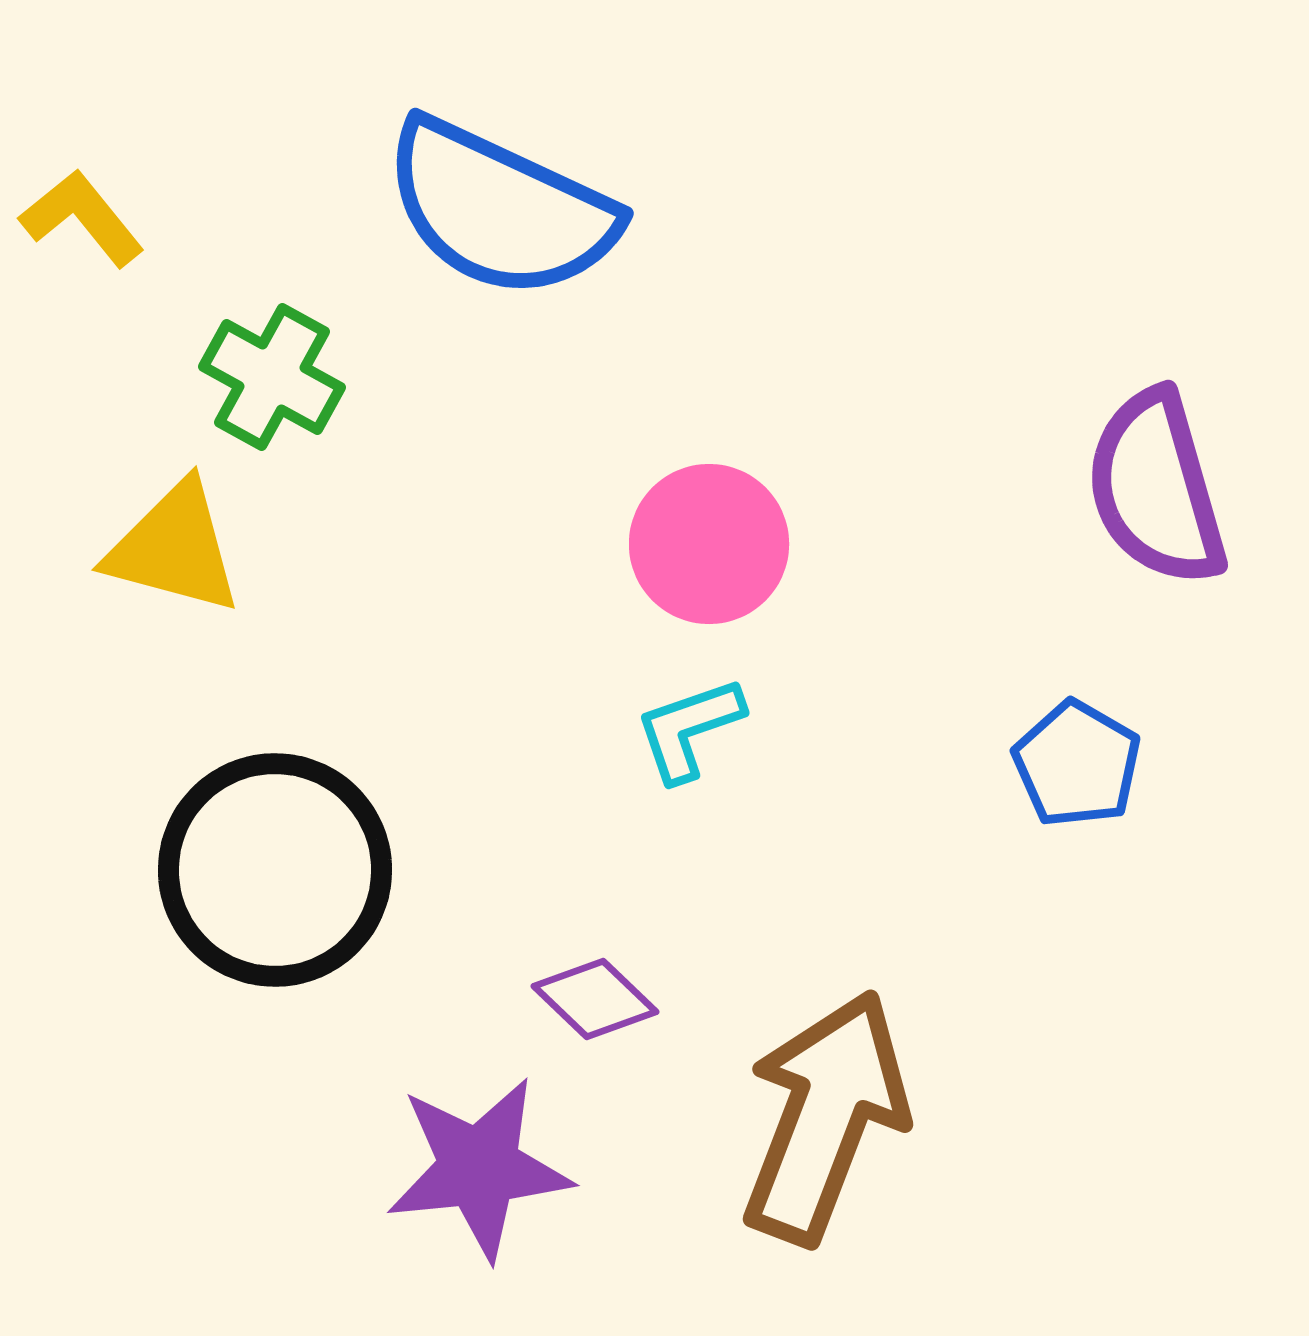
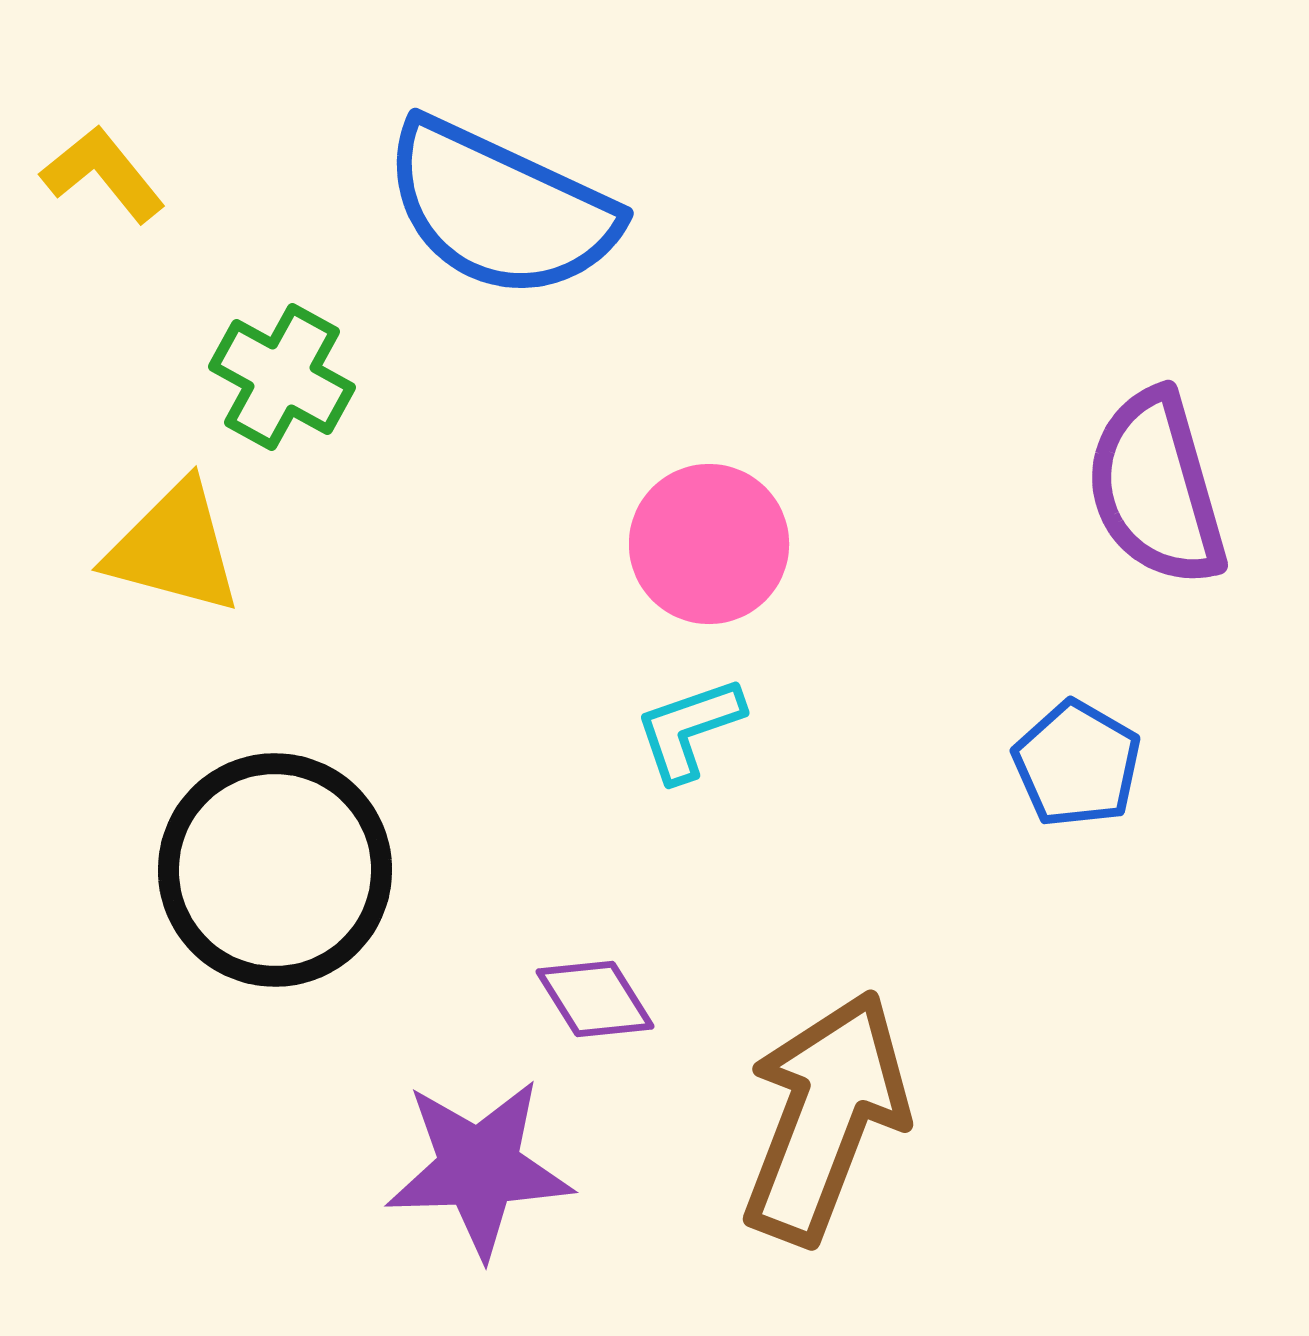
yellow L-shape: moved 21 px right, 44 px up
green cross: moved 10 px right
purple diamond: rotated 14 degrees clockwise
purple star: rotated 4 degrees clockwise
